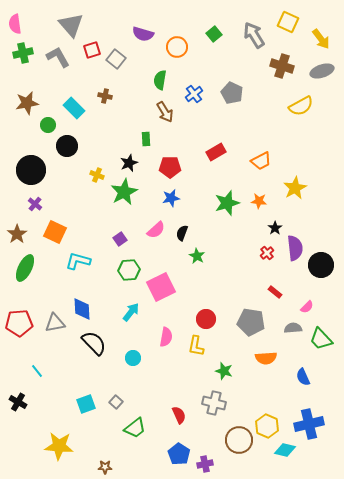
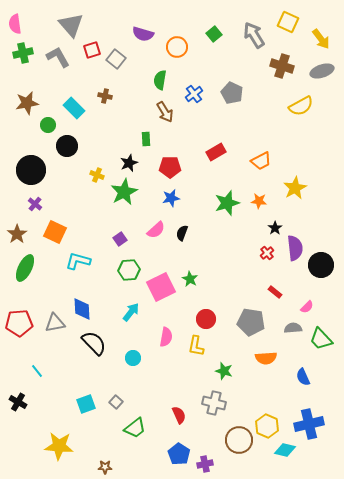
green star at (197, 256): moved 7 px left, 23 px down
